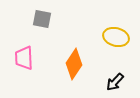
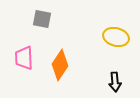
orange diamond: moved 14 px left, 1 px down
black arrow: rotated 48 degrees counterclockwise
